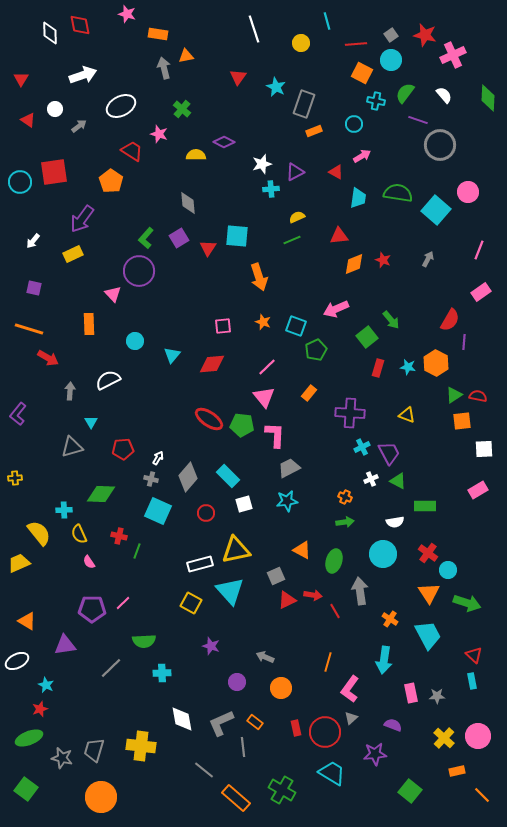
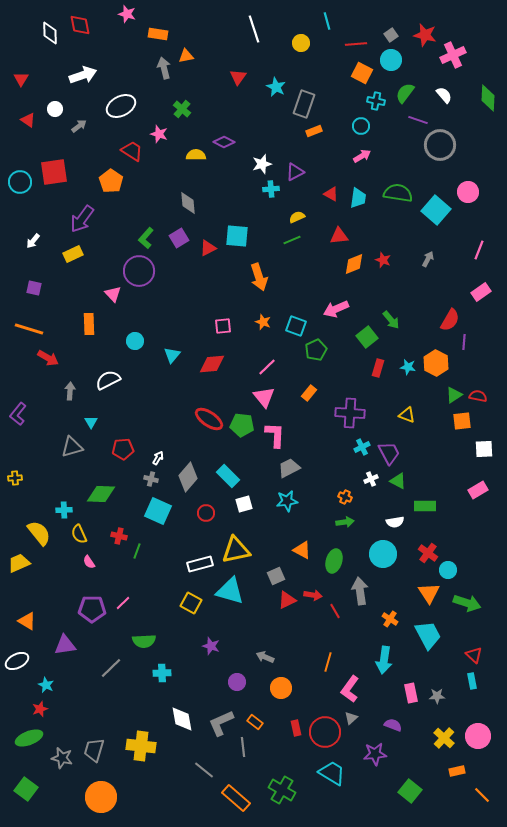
cyan circle at (354, 124): moved 7 px right, 2 px down
red triangle at (336, 172): moved 5 px left, 22 px down
red triangle at (208, 248): rotated 30 degrees clockwise
cyan triangle at (230, 591): rotated 32 degrees counterclockwise
